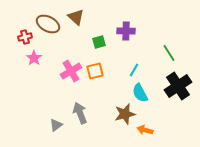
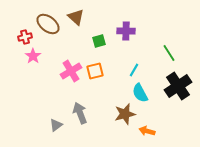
brown ellipse: rotated 10 degrees clockwise
green square: moved 1 px up
pink star: moved 1 px left, 2 px up
orange arrow: moved 2 px right, 1 px down
